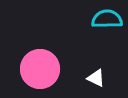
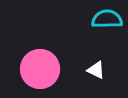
white triangle: moved 8 px up
